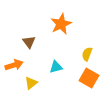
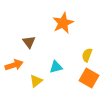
orange star: moved 2 px right, 1 px up
yellow semicircle: moved 1 px down
yellow triangle: moved 5 px right, 2 px up
